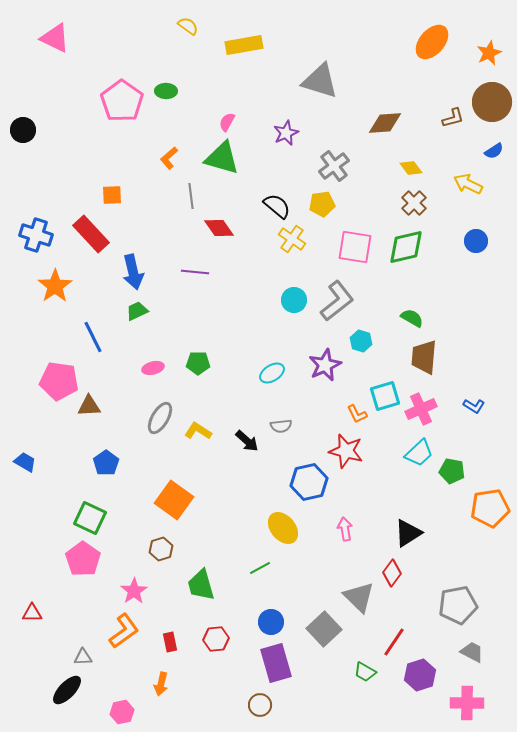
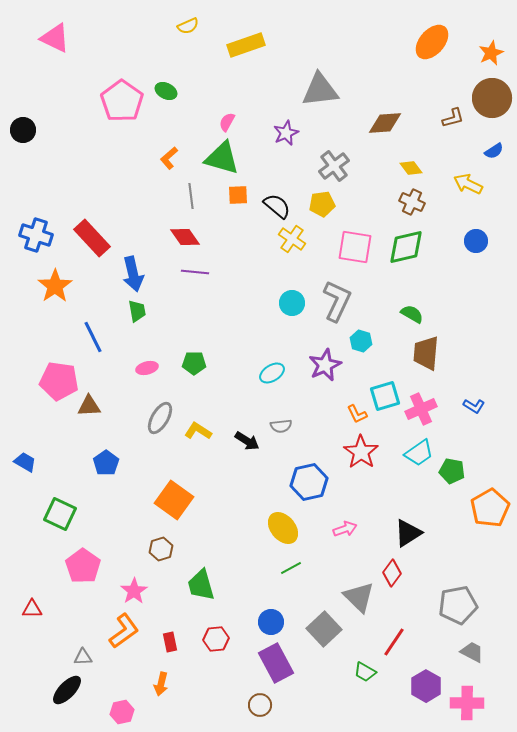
yellow semicircle at (188, 26): rotated 120 degrees clockwise
yellow rectangle at (244, 45): moved 2 px right; rotated 9 degrees counterclockwise
orange star at (489, 53): moved 2 px right
gray triangle at (320, 81): moved 9 px down; rotated 24 degrees counterclockwise
green ellipse at (166, 91): rotated 25 degrees clockwise
brown circle at (492, 102): moved 4 px up
orange square at (112, 195): moved 126 px right
brown cross at (414, 203): moved 2 px left, 1 px up; rotated 20 degrees counterclockwise
red diamond at (219, 228): moved 34 px left, 9 px down
red rectangle at (91, 234): moved 1 px right, 4 px down
blue arrow at (133, 272): moved 2 px down
cyan circle at (294, 300): moved 2 px left, 3 px down
gray L-shape at (337, 301): rotated 27 degrees counterclockwise
green trapezoid at (137, 311): rotated 105 degrees clockwise
green semicircle at (412, 318): moved 4 px up
brown trapezoid at (424, 357): moved 2 px right, 4 px up
green pentagon at (198, 363): moved 4 px left
pink ellipse at (153, 368): moved 6 px left
black arrow at (247, 441): rotated 10 degrees counterclockwise
red star at (346, 451): moved 15 px right, 1 px down; rotated 20 degrees clockwise
cyan trapezoid at (419, 453): rotated 8 degrees clockwise
orange pentagon at (490, 508): rotated 21 degrees counterclockwise
green square at (90, 518): moved 30 px left, 4 px up
pink arrow at (345, 529): rotated 80 degrees clockwise
pink pentagon at (83, 559): moved 7 px down
green line at (260, 568): moved 31 px right
red triangle at (32, 613): moved 4 px up
purple rectangle at (276, 663): rotated 12 degrees counterclockwise
purple hexagon at (420, 675): moved 6 px right, 11 px down; rotated 12 degrees counterclockwise
